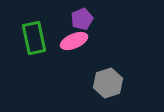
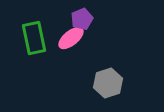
pink ellipse: moved 3 px left, 3 px up; rotated 16 degrees counterclockwise
